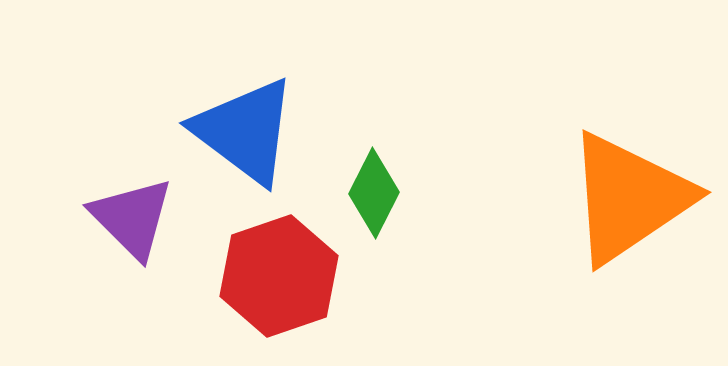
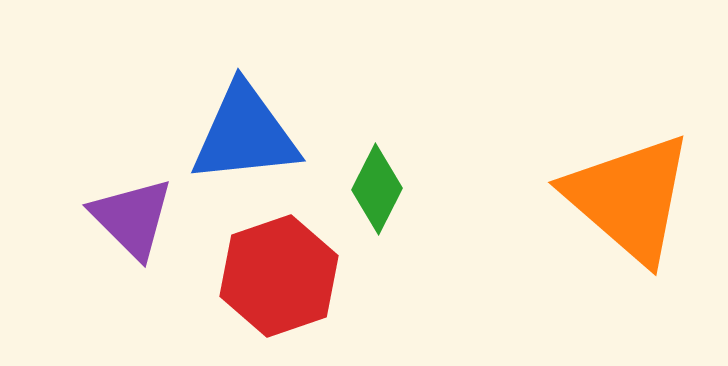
blue triangle: moved 3 px down; rotated 43 degrees counterclockwise
green diamond: moved 3 px right, 4 px up
orange triangle: rotated 45 degrees counterclockwise
